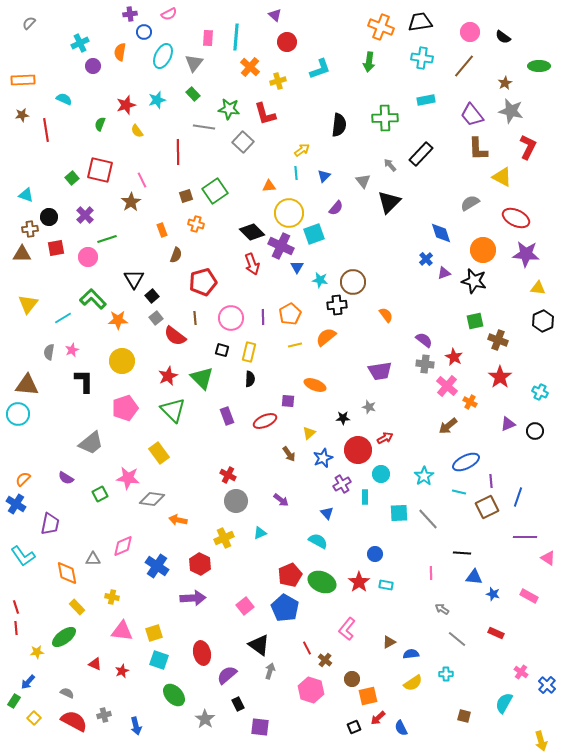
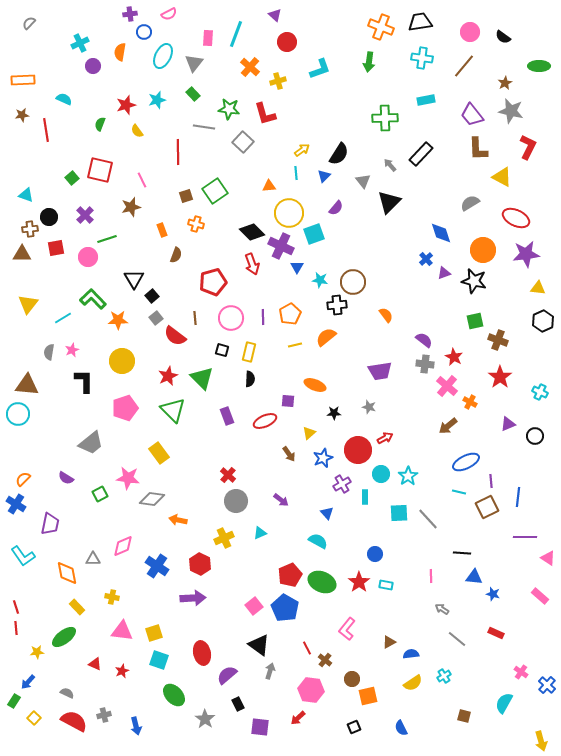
cyan line at (236, 37): moved 3 px up; rotated 16 degrees clockwise
black semicircle at (339, 125): moved 29 px down; rotated 25 degrees clockwise
brown star at (131, 202): moved 5 px down; rotated 18 degrees clockwise
purple star at (526, 254): rotated 12 degrees counterclockwise
red pentagon at (203, 282): moved 10 px right
black star at (343, 418): moved 9 px left, 5 px up
black circle at (535, 431): moved 5 px down
red cross at (228, 475): rotated 14 degrees clockwise
cyan star at (424, 476): moved 16 px left
blue line at (518, 497): rotated 12 degrees counterclockwise
pink line at (431, 573): moved 3 px down
pink rectangle at (529, 596): moved 11 px right; rotated 12 degrees clockwise
pink square at (245, 606): moved 9 px right
cyan cross at (446, 674): moved 2 px left, 2 px down; rotated 32 degrees counterclockwise
pink hexagon at (311, 690): rotated 10 degrees counterclockwise
red arrow at (378, 718): moved 80 px left
